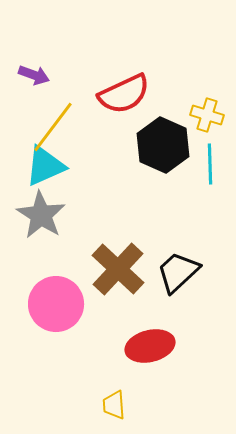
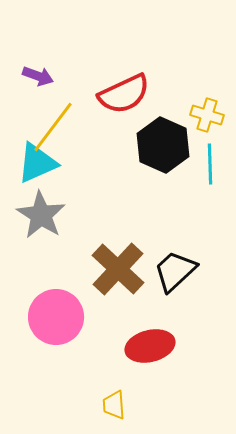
purple arrow: moved 4 px right, 1 px down
cyan triangle: moved 8 px left, 3 px up
black trapezoid: moved 3 px left, 1 px up
pink circle: moved 13 px down
